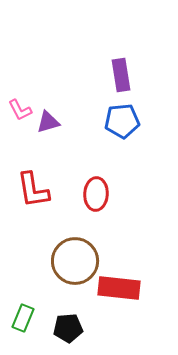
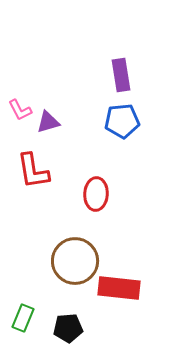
red L-shape: moved 19 px up
